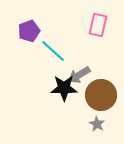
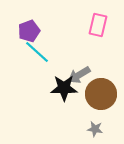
cyan line: moved 16 px left, 1 px down
brown circle: moved 1 px up
gray star: moved 2 px left, 5 px down; rotated 21 degrees counterclockwise
